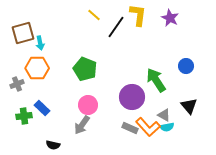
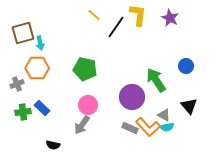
green pentagon: rotated 10 degrees counterclockwise
green cross: moved 1 px left, 4 px up
